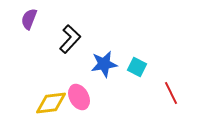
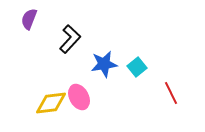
cyan square: rotated 24 degrees clockwise
